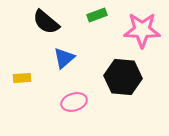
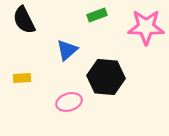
black semicircle: moved 22 px left, 2 px up; rotated 24 degrees clockwise
pink star: moved 4 px right, 3 px up
blue triangle: moved 3 px right, 8 px up
black hexagon: moved 17 px left
pink ellipse: moved 5 px left
